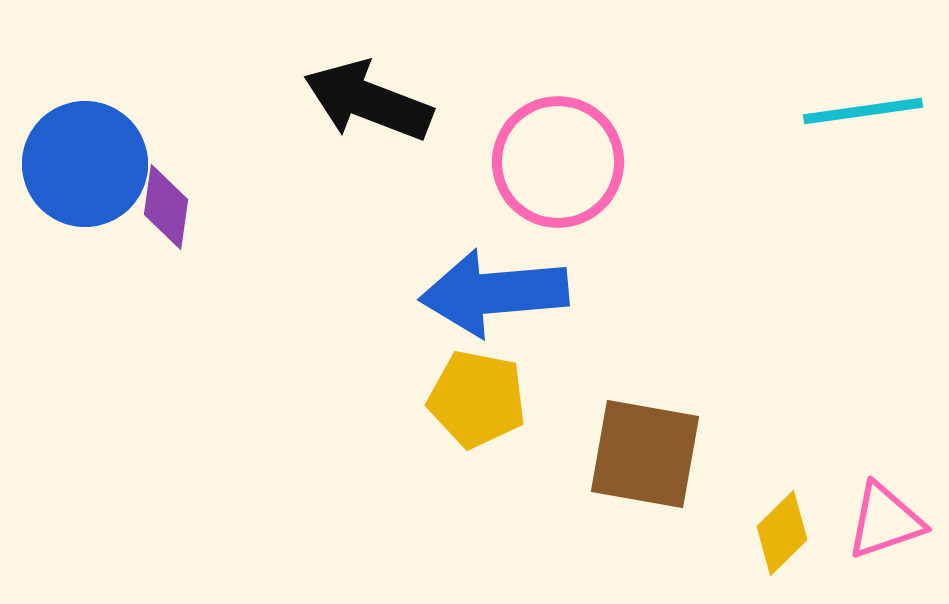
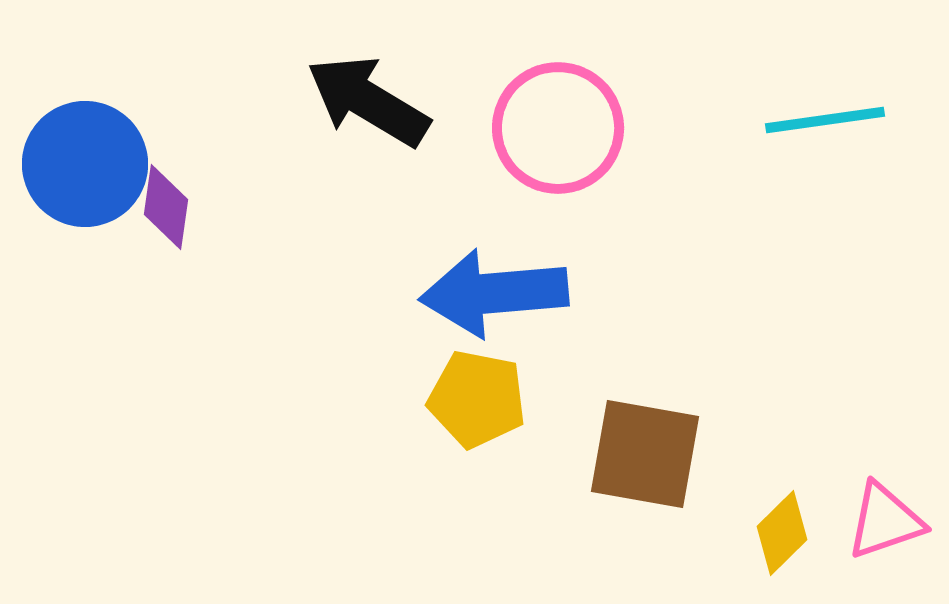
black arrow: rotated 10 degrees clockwise
cyan line: moved 38 px left, 9 px down
pink circle: moved 34 px up
